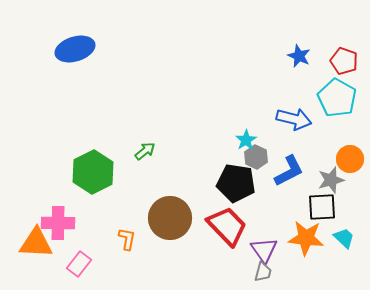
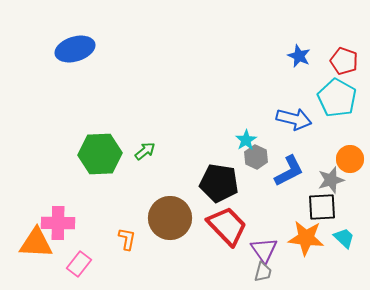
green hexagon: moved 7 px right, 18 px up; rotated 24 degrees clockwise
black pentagon: moved 17 px left
